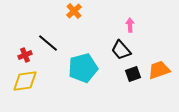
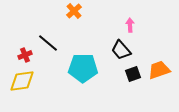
cyan pentagon: rotated 16 degrees clockwise
yellow diamond: moved 3 px left
